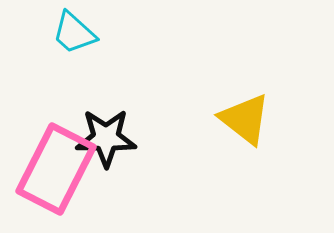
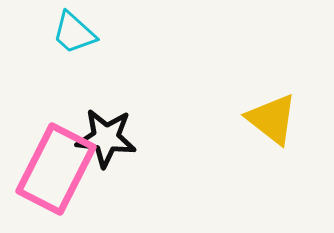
yellow triangle: moved 27 px right
black star: rotated 6 degrees clockwise
